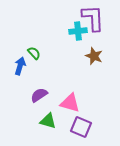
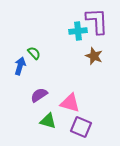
purple L-shape: moved 4 px right, 3 px down
